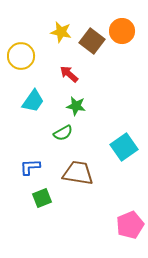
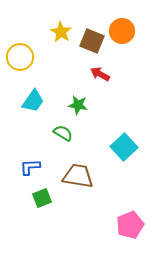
yellow star: rotated 20 degrees clockwise
brown square: rotated 15 degrees counterclockwise
yellow circle: moved 1 px left, 1 px down
red arrow: moved 31 px right; rotated 12 degrees counterclockwise
green star: moved 2 px right, 1 px up
green semicircle: rotated 120 degrees counterclockwise
cyan square: rotated 8 degrees counterclockwise
brown trapezoid: moved 3 px down
